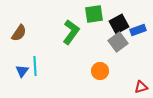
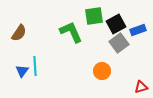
green square: moved 2 px down
black square: moved 3 px left
green L-shape: rotated 60 degrees counterclockwise
gray square: moved 1 px right, 1 px down
orange circle: moved 2 px right
